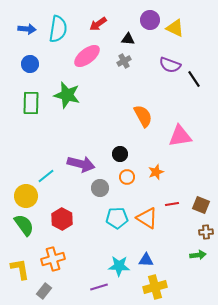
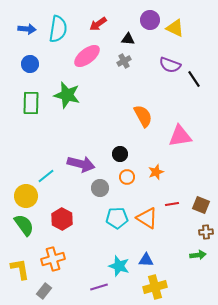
cyan star: rotated 15 degrees clockwise
